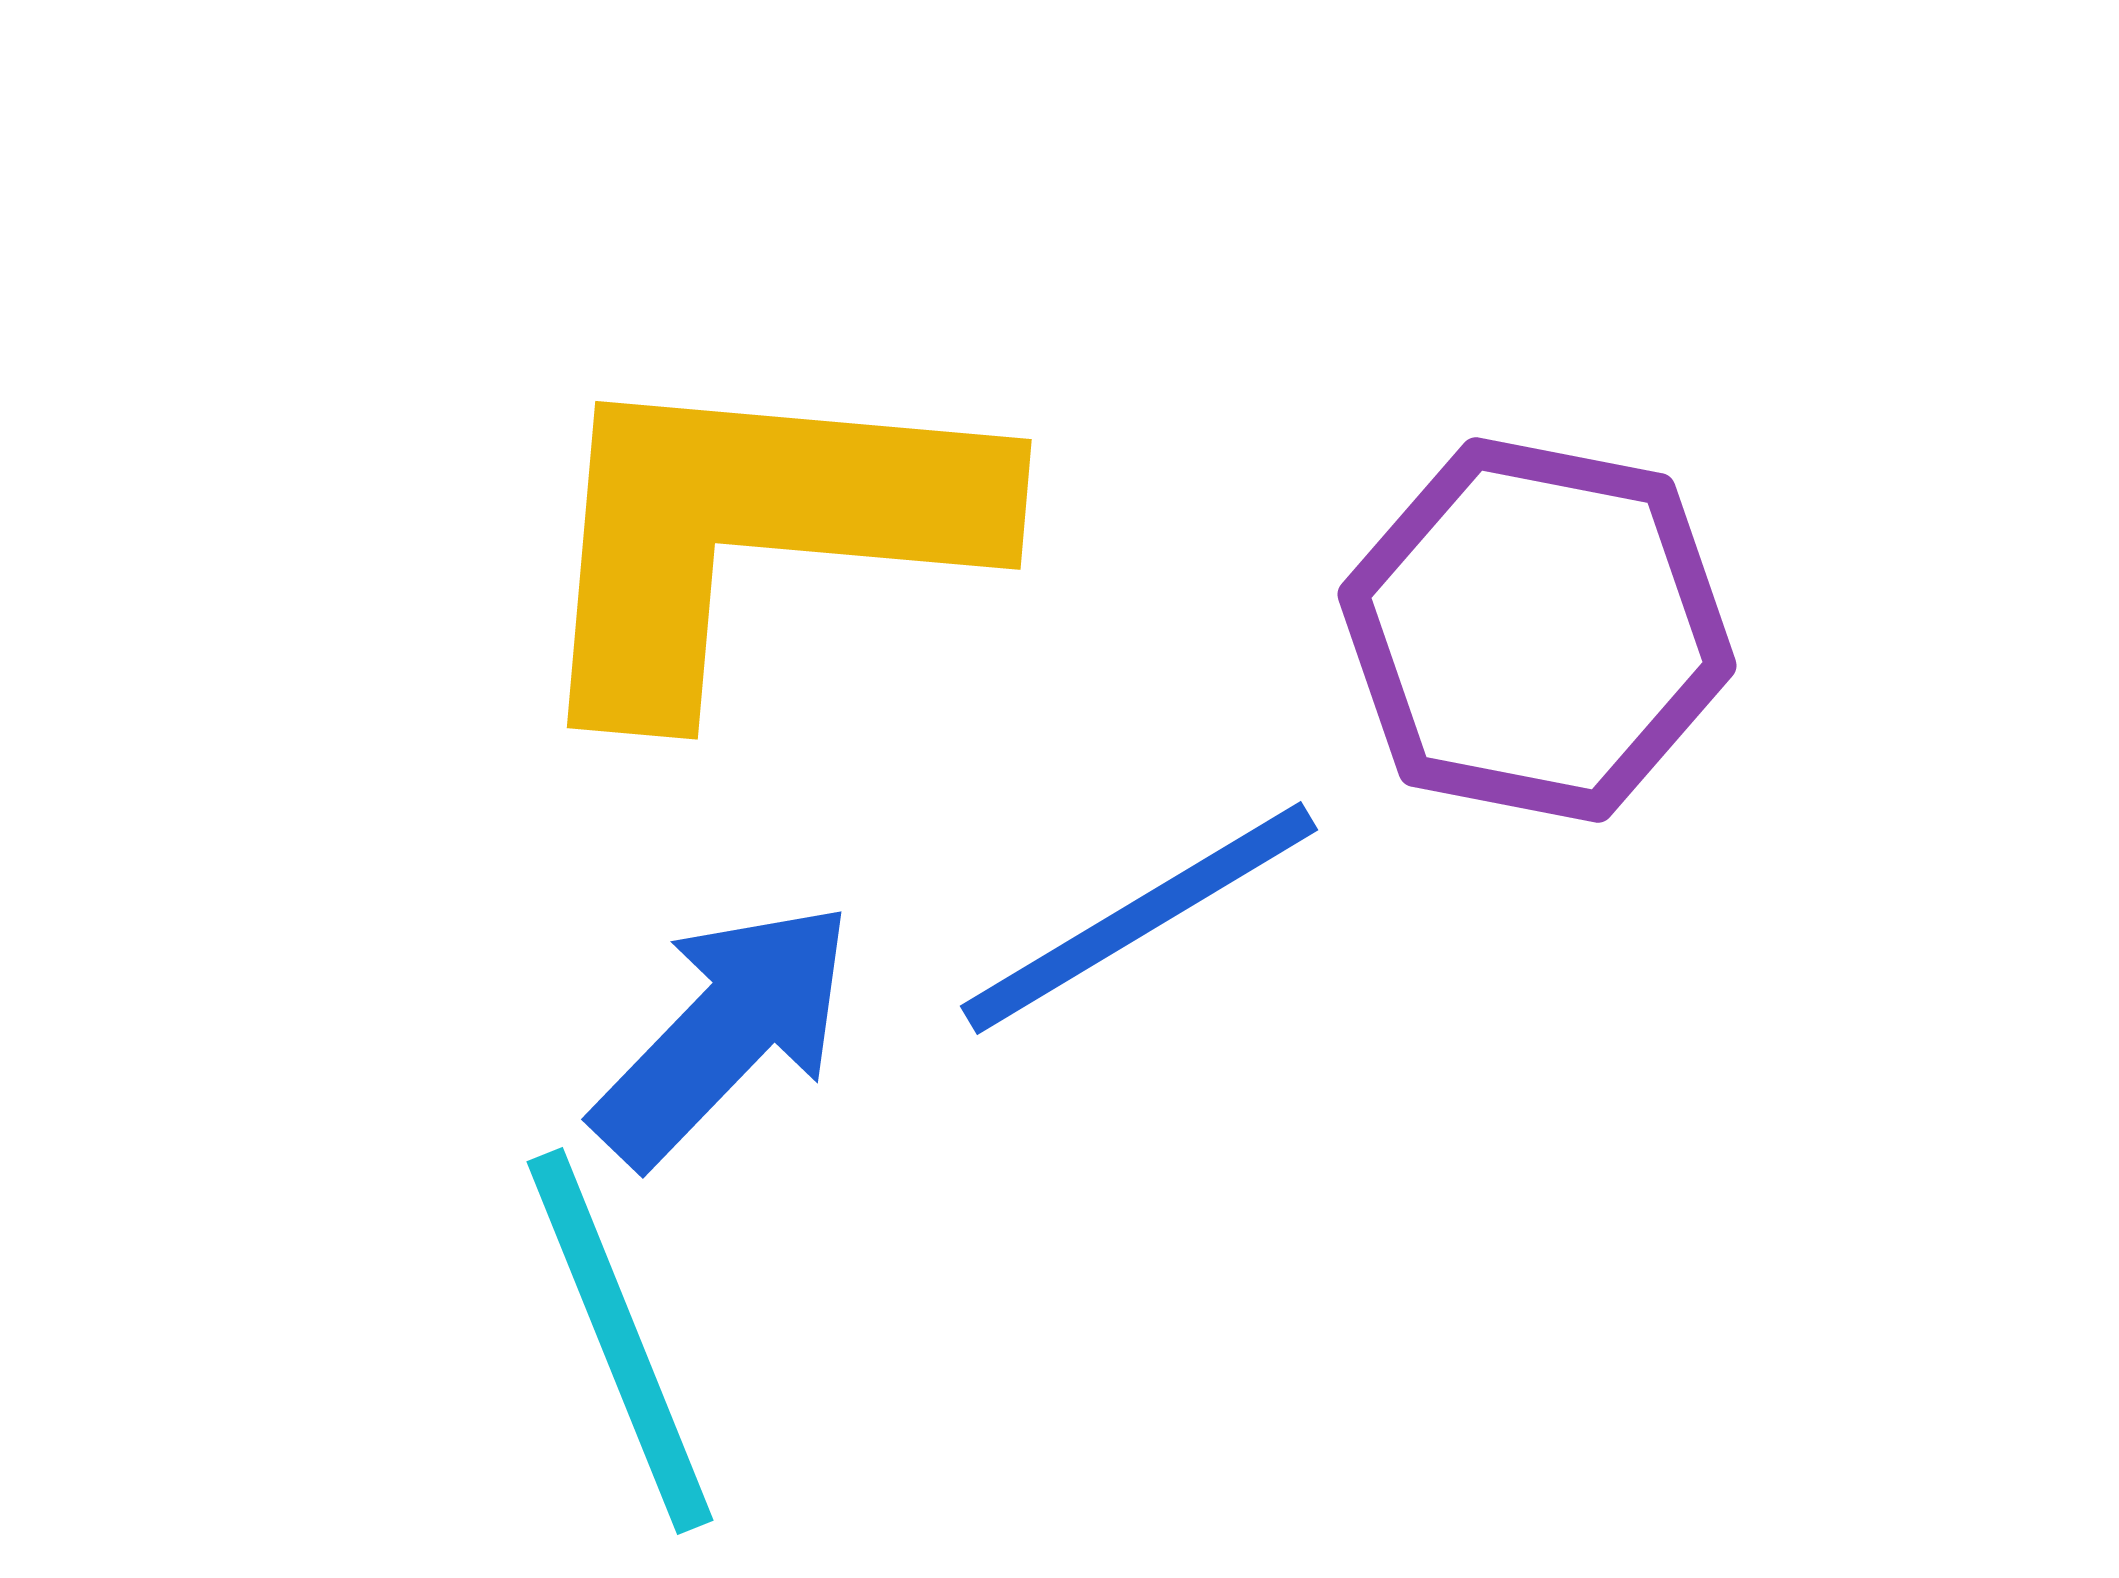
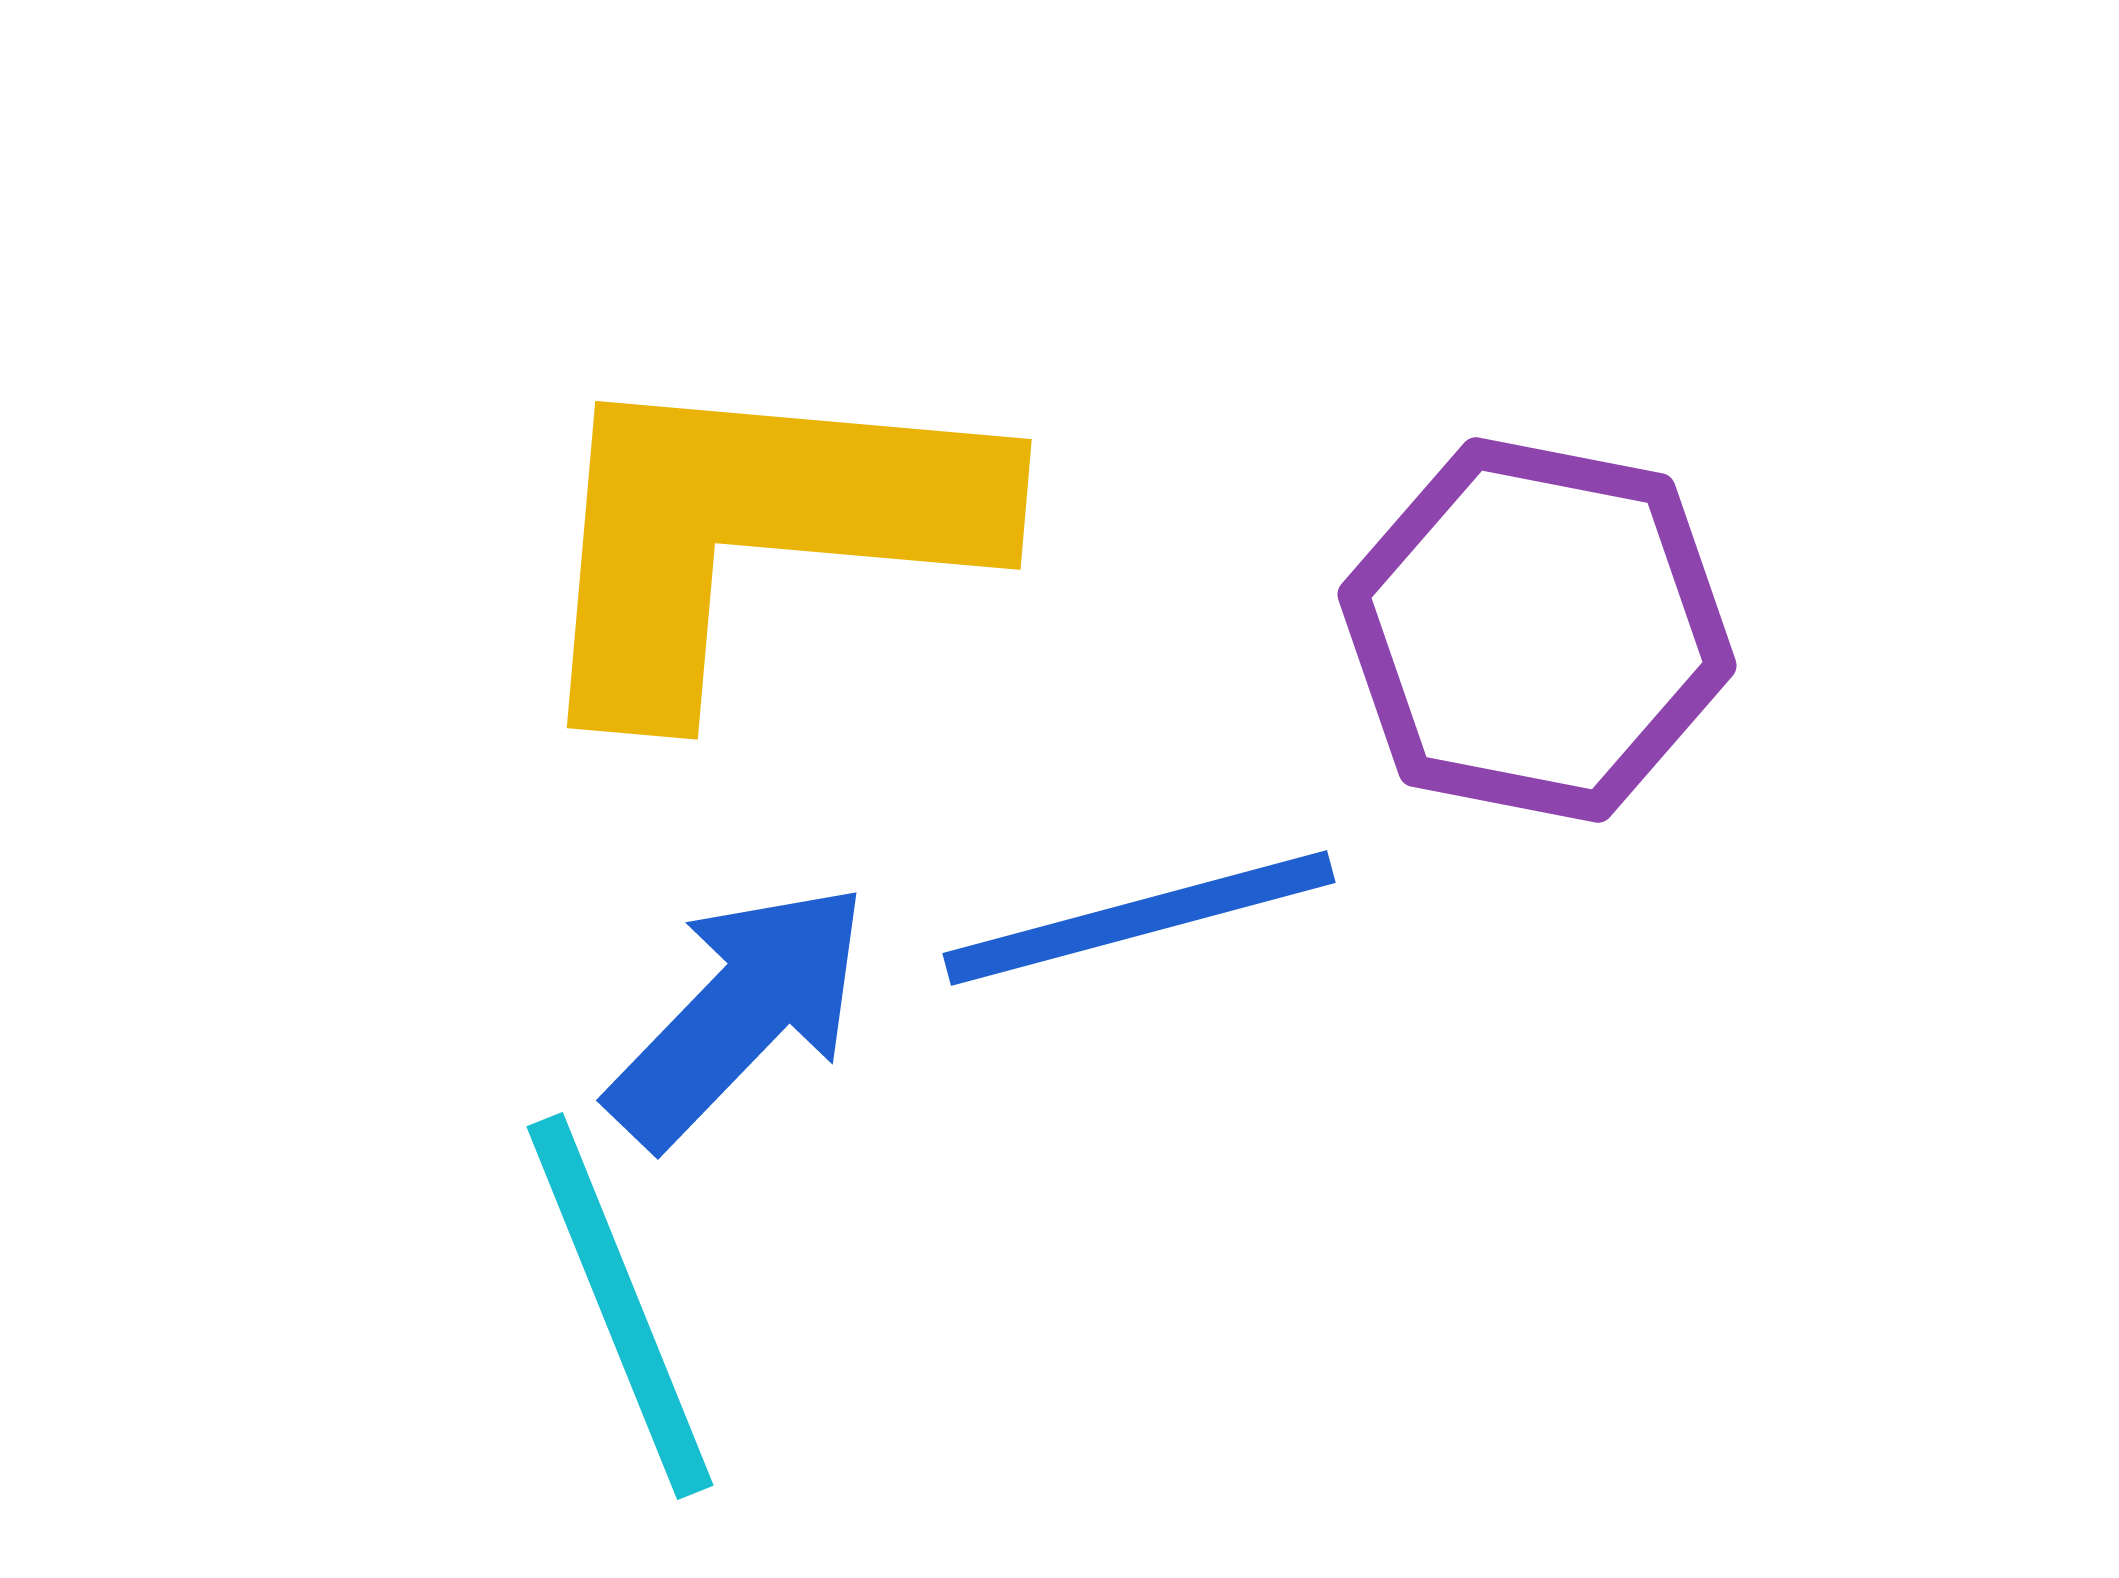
blue line: rotated 16 degrees clockwise
blue arrow: moved 15 px right, 19 px up
cyan line: moved 35 px up
